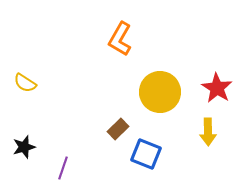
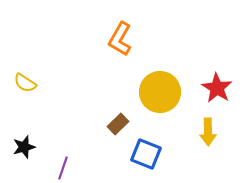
brown rectangle: moved 5 px up
